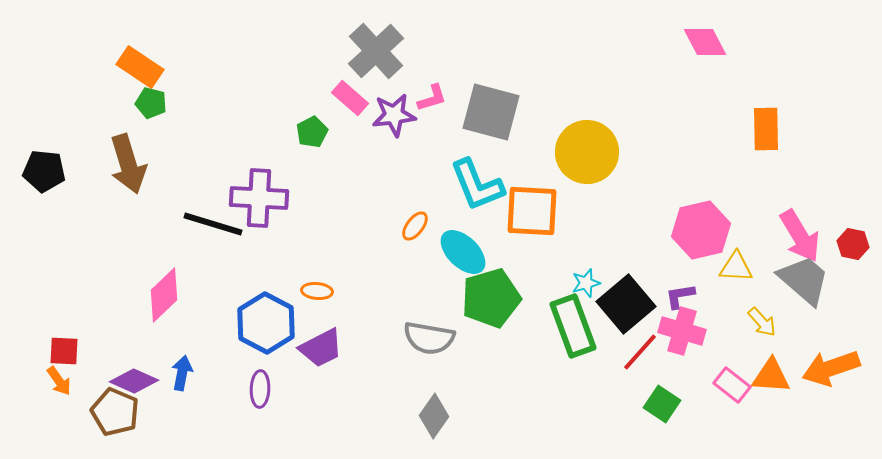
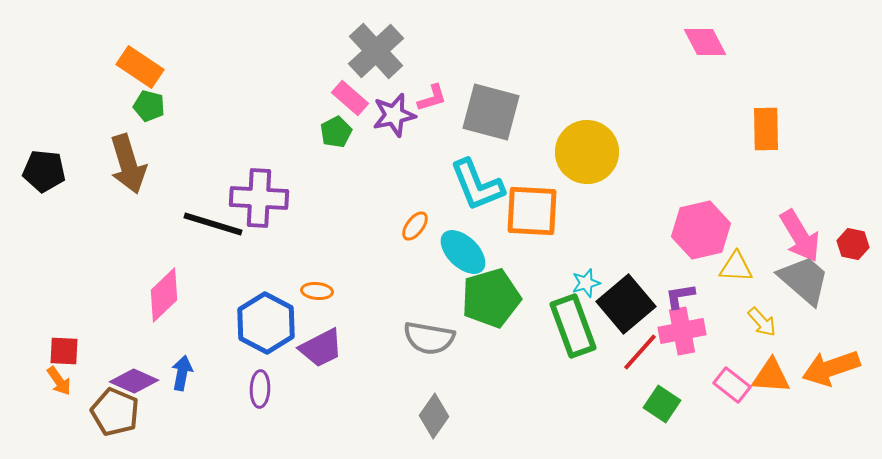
green pentagon at (151, 103): moved 2 px left, 3 px down
purple star at (394, 115): rotated 6 degrees counterclockwise
green pentagon at (312, 132): moved 24 px right
pink cross at (682, 331): rotated 27 degrees counterclockwise
